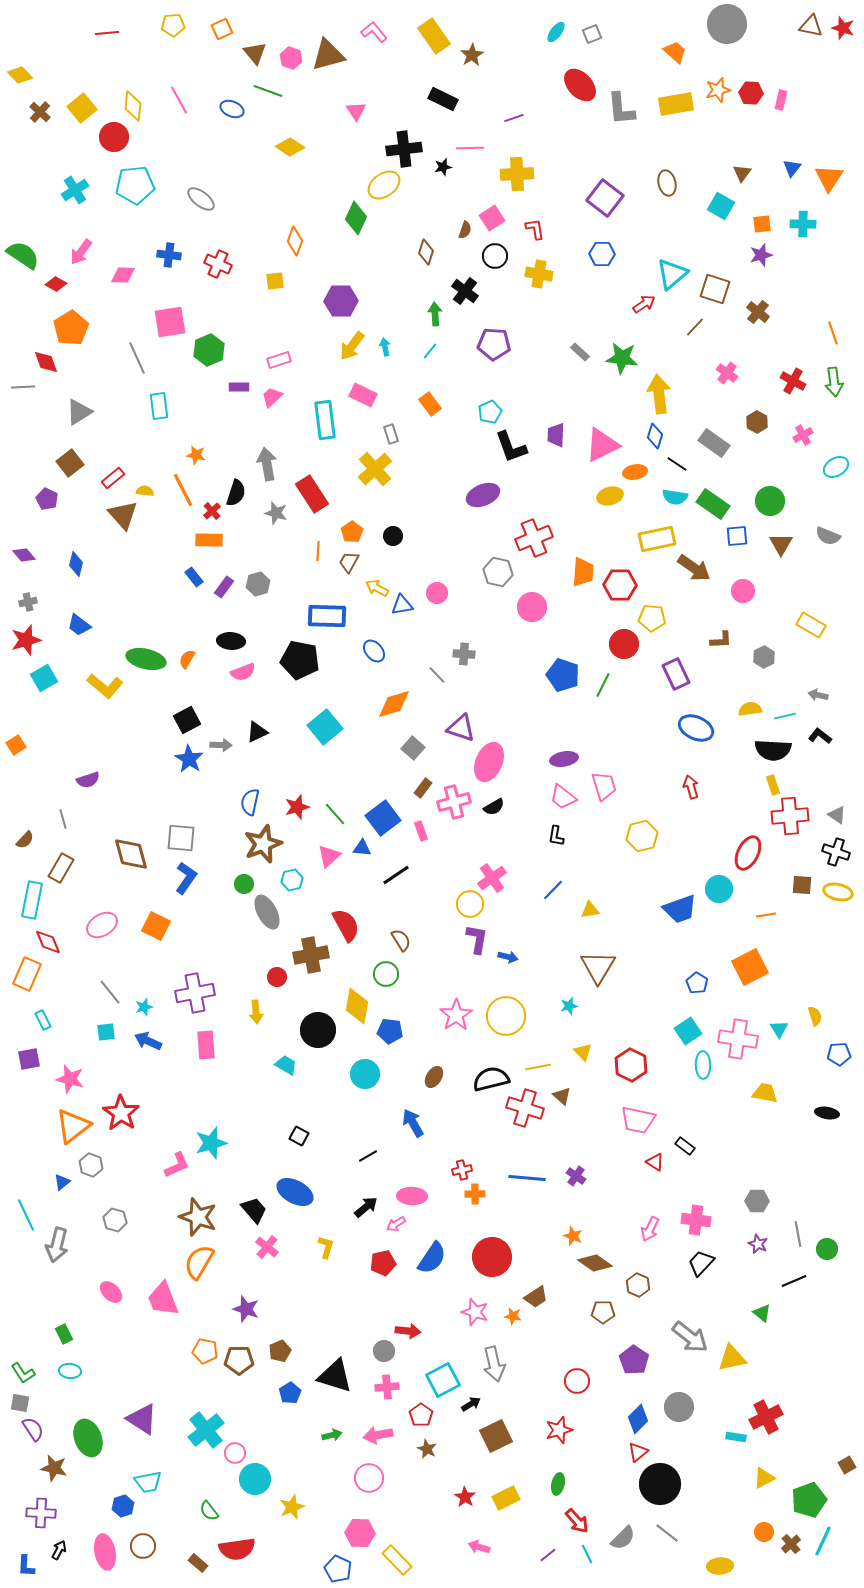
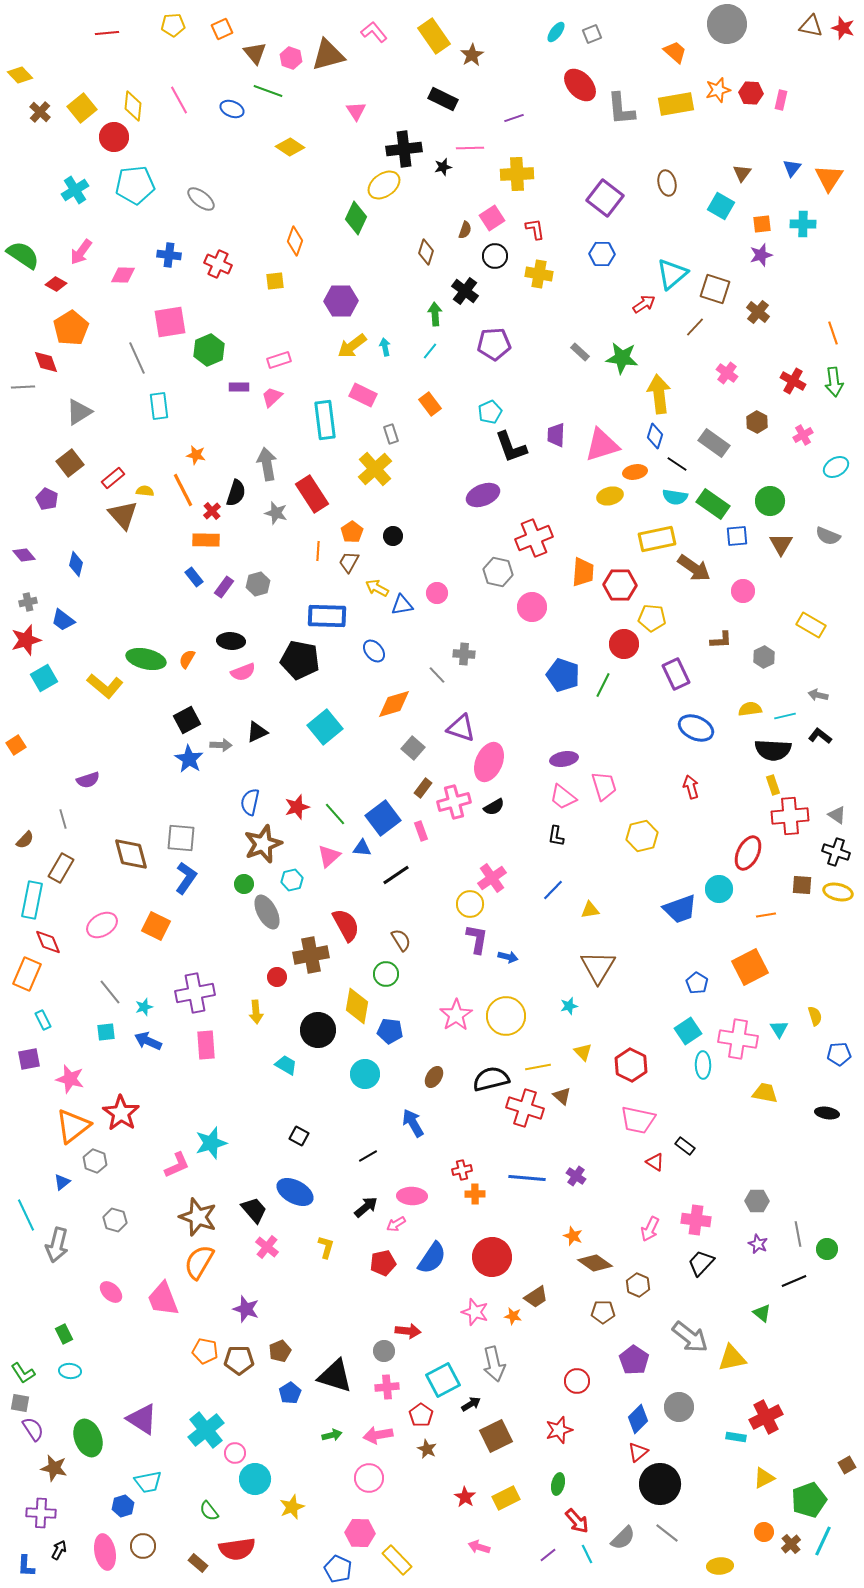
purple pentagon at (494, 344): rotated 8 degrees counterclockwise
yellow arrow at (352, 346): rotated 16 degrees clockwise
pink triangle at (602, 445): rotated 9 degrees clockwise
orange rectangle at (209, 540): moved 3 px left
blue trapezoid at (79, 625): moved 16 px left, 5 px up
gray hexagon at (91, 1165): moved 4 px right, 4 px up
